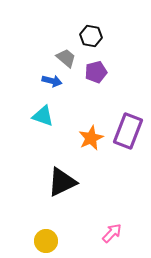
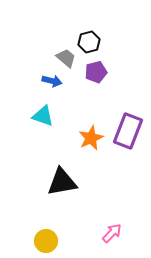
black hexagon: moved 2 px left, 6 px down; rotated 25 degrees counterclockwise
black triangle: rotated 16 degrees clockwise
